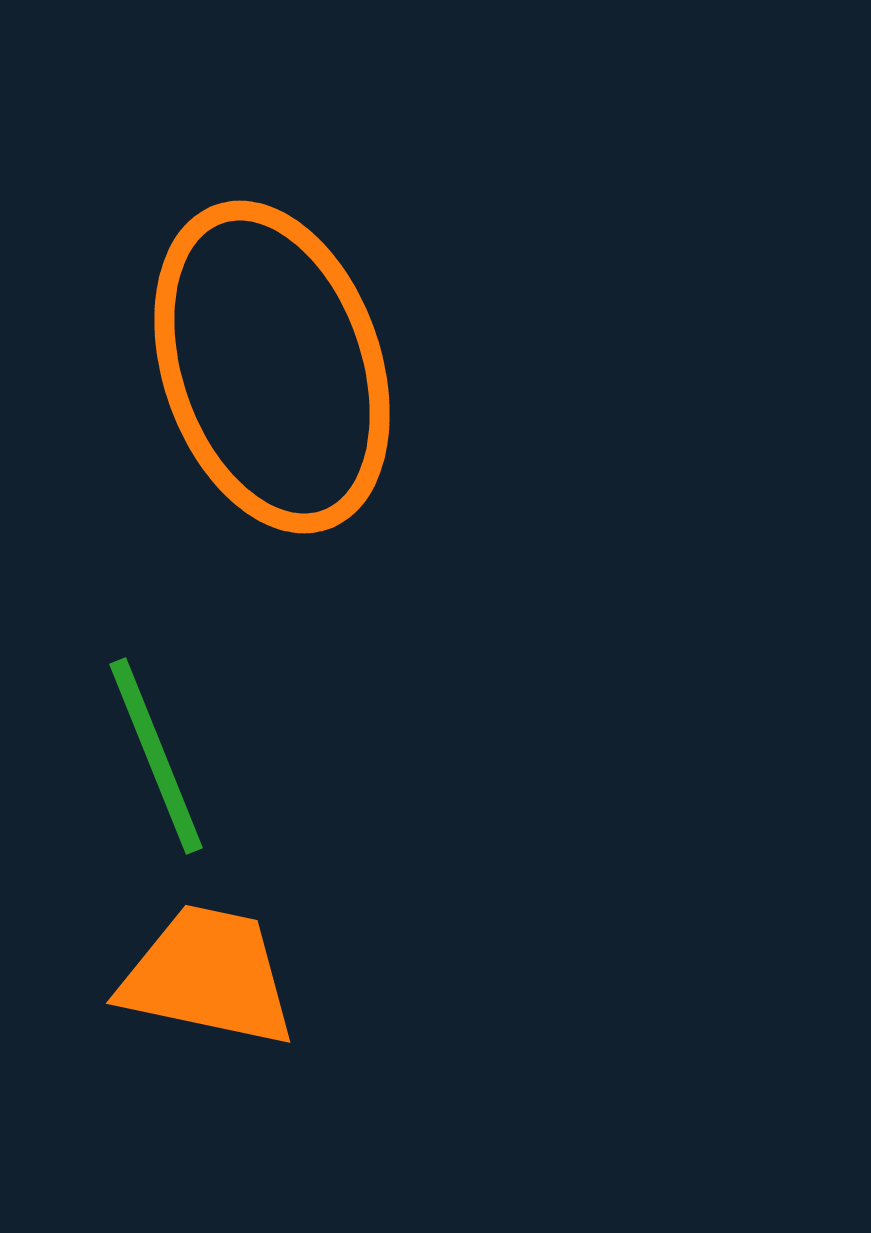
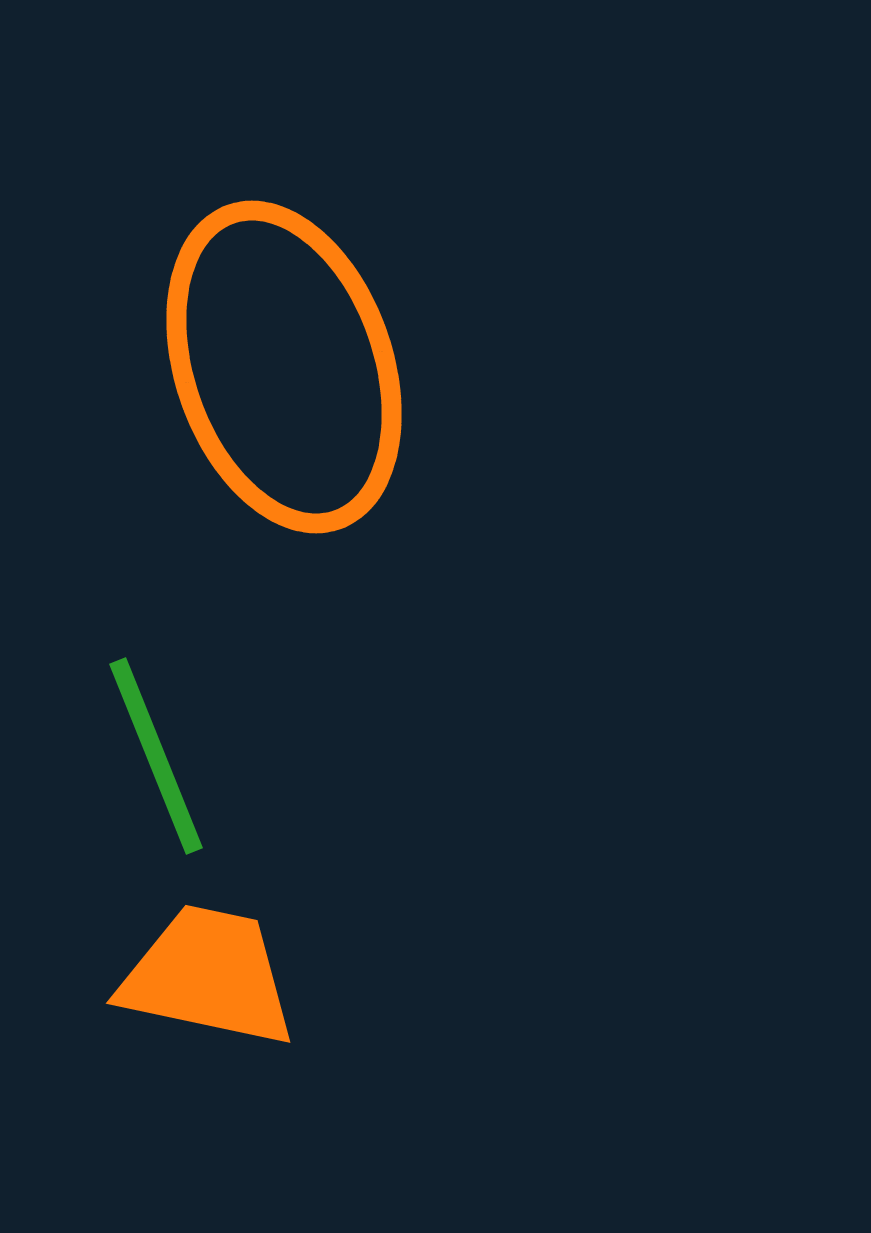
orange ellipse: moved 12 px right
